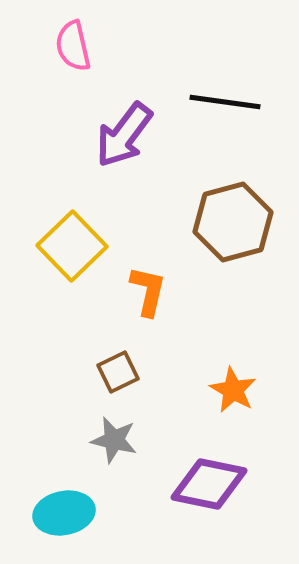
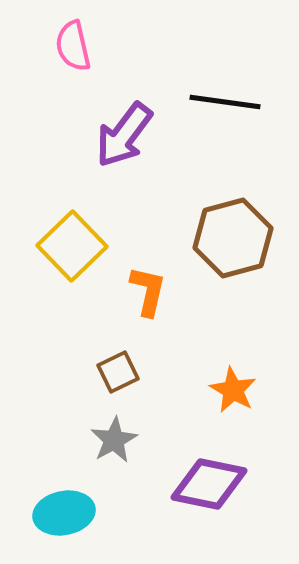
brown hexagon: moved 16 px down
gray star: rotated 30 degrees clockwise
